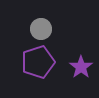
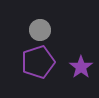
gray circle: moved 1 px left, 1 px down
